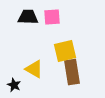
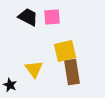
black trapezoid: rotated 25 degrees clockwise
yellow triangle: rotated 24 degrees clockwise
black star: moved 4 px left
